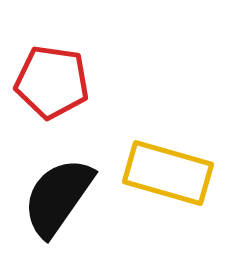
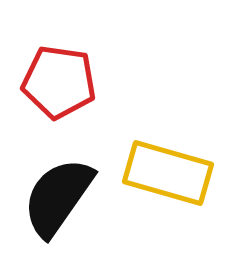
red pentagon: moved 7 px right
